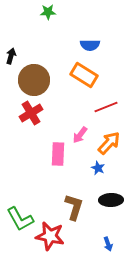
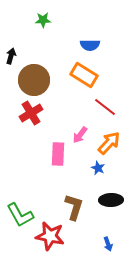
green star: moved 5 px left, 8 px down
red line: moved 1 px left; rotated 60 degrees clockwise
green L-shape: moved 4 px up
